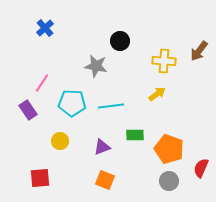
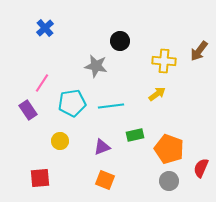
cyan pentagon: rotated 12 degrees counterclockwise
green rectangle: rotated 12 degrees counterclockwise
